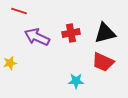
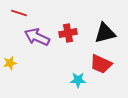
red line: moved 2 px down
red cross: moved 3 px left
red trapezoid: moved 2 px left, 2 px down
cyan star: moved 2 px right, 1 px up
